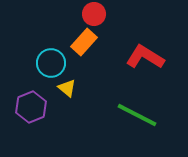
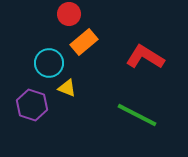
red circle: moved 25 px left
orange rectangle: rotated 8 degrees clockwise
cyan circle: moved 2 px left
yellow triangle: rotated 18 degrees counterclockwise
purple hexagon: moved 1 px right, 2 px up; rotated 20 degrees counterclockwise
